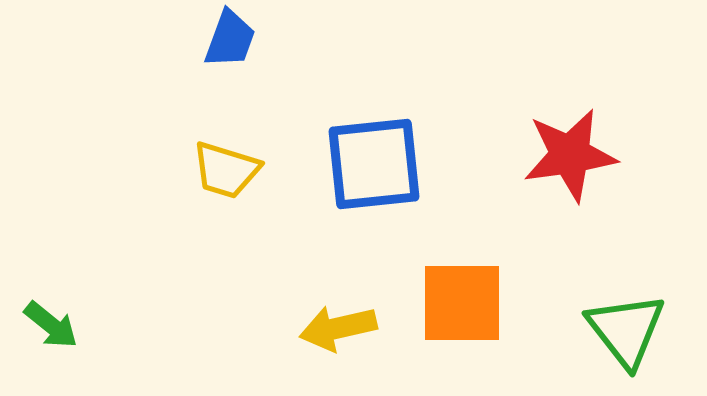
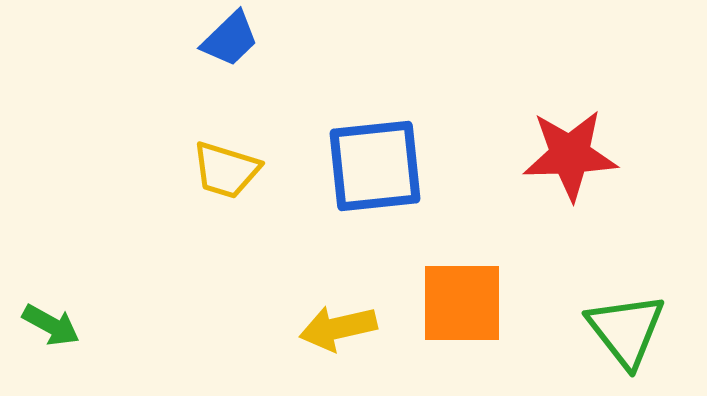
blue trapezoid: rotated 26 degrees clockwise
red star: rotated 6 degrees clockwise
blue square: moved 1 px right, 2 px down
green arrow: rotated 10 degrees counterclockwise
